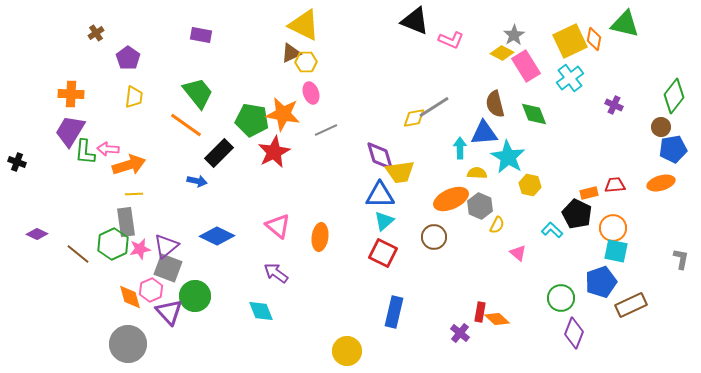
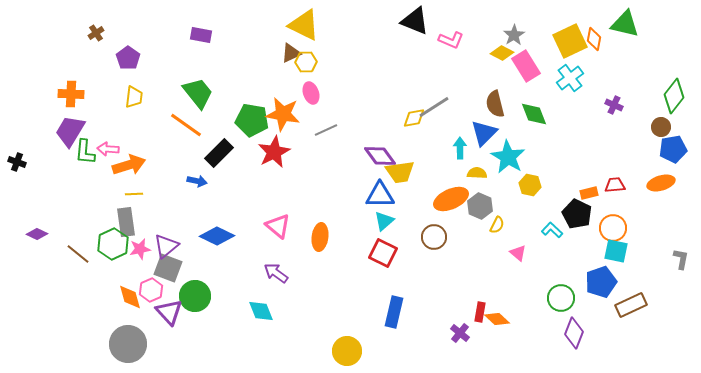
blue triangle at (484, 133): rotated 40 degrees counterclockwise
purple diamond at (380, 156): rotated 20 degrees counterclockwise
